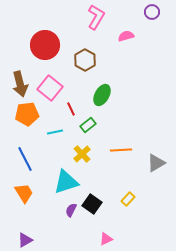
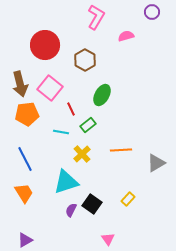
cyan line: moved 6 px right; rotated 21 degrees clockwise
pink triangle: moved 2 px right; rotated 40 degrees counterclockwise
